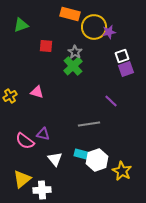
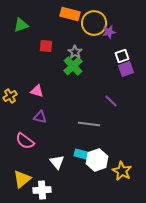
yellow circle: moved 4 px up
pink triangle: moved 1 px up
gray line: rotated 15 degrees clockwise
purple triangle: moved 3 px left, 17 px up
white triangle: moved 2 px right, 3 px down
